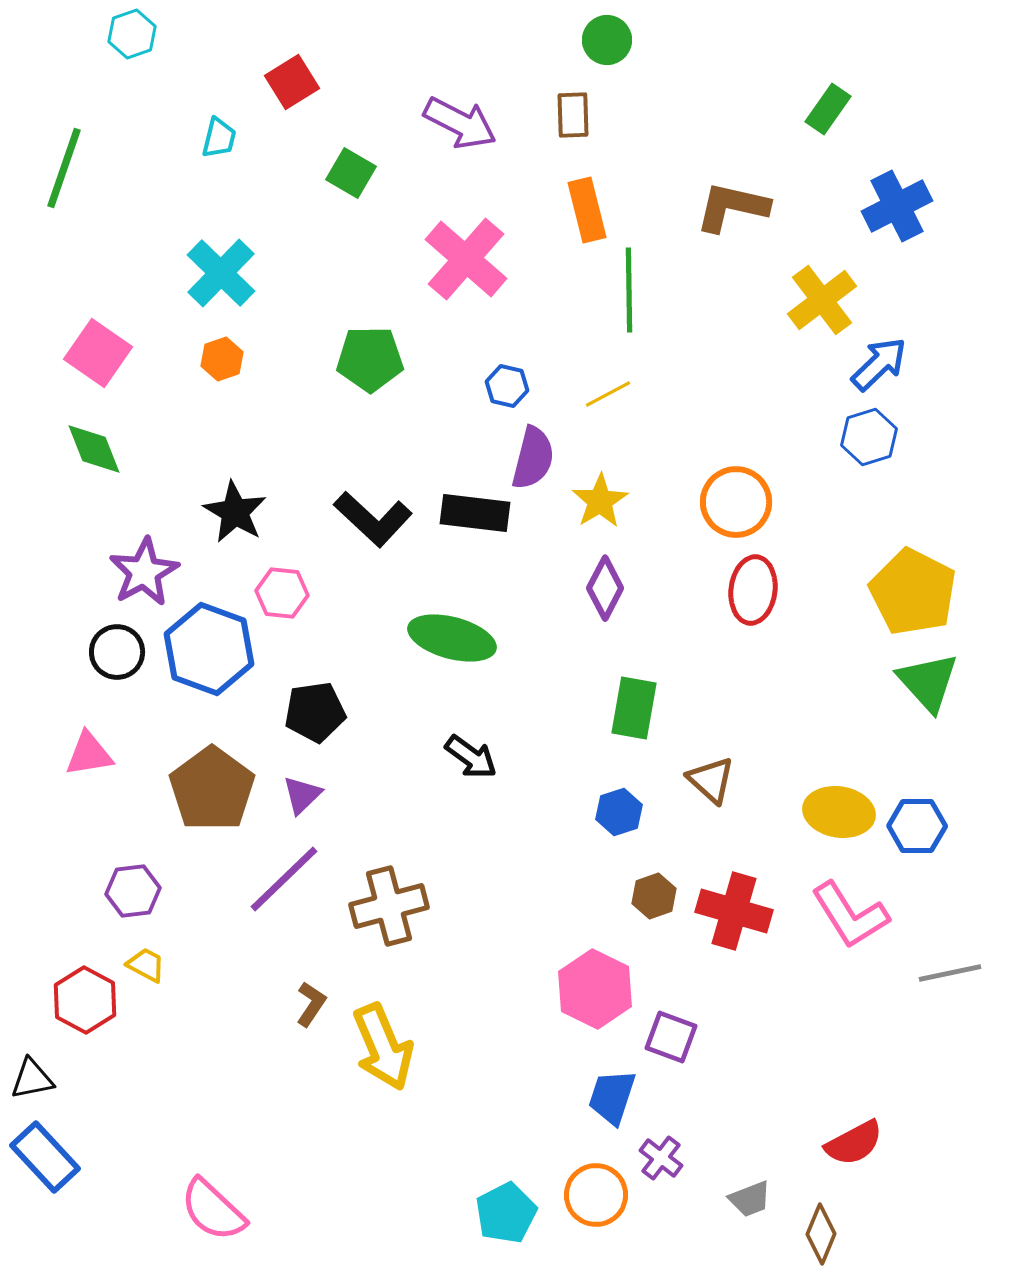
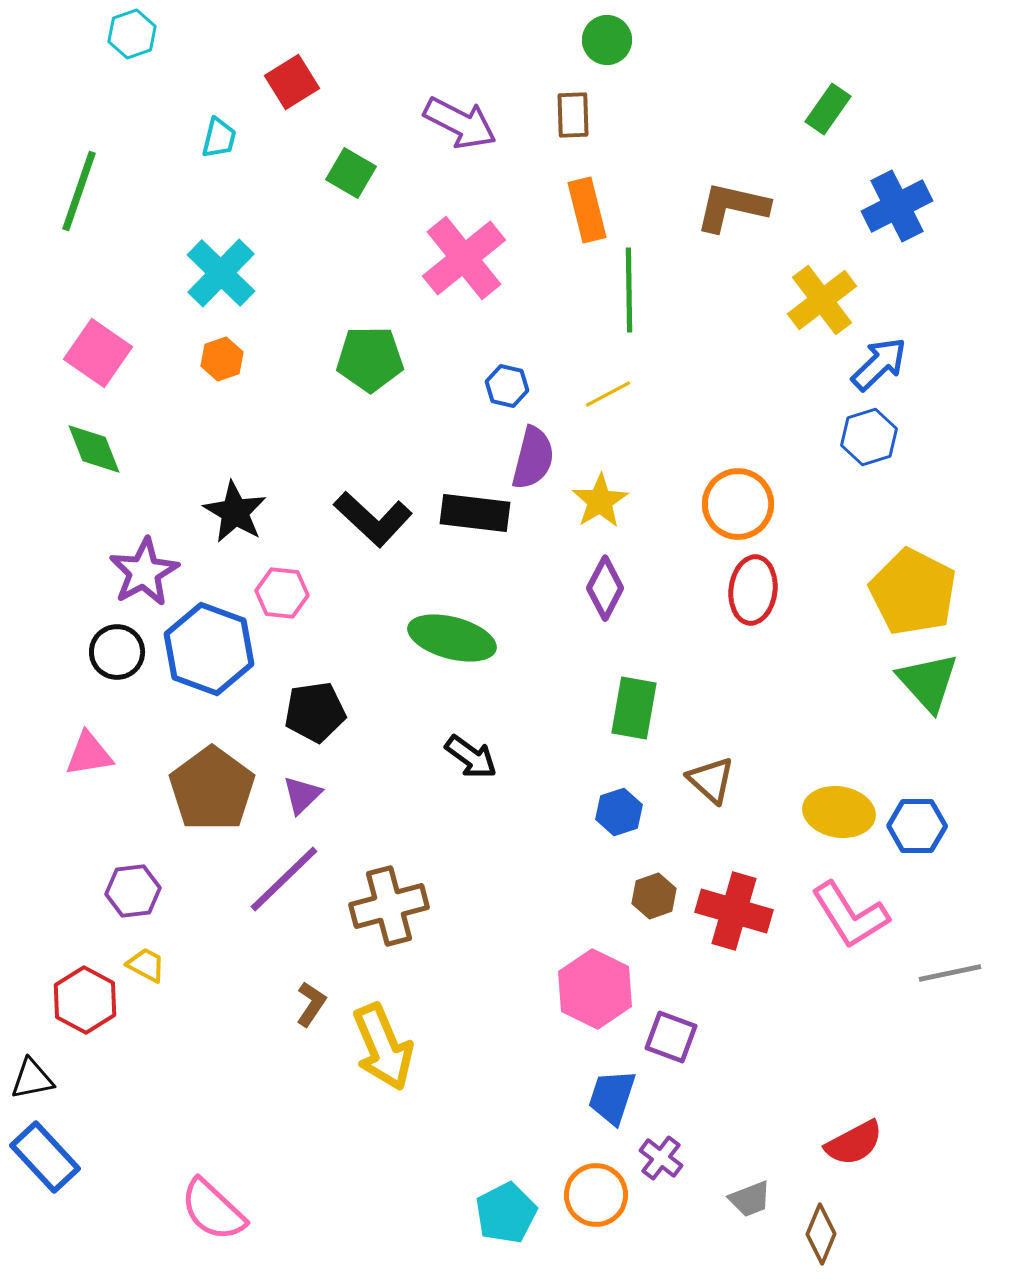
green line at (64, 168): moved 15 px right, 23 px down
pink cross at (466, 259): moved 2 px left, 1 px up; rotated 10 degrees clockwise
orange circle at (736, 502): moved 2 px right, 2 px down
